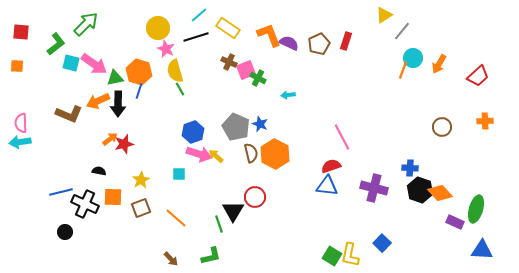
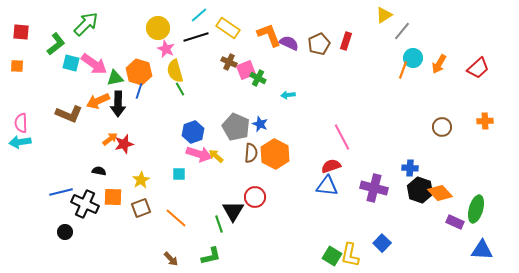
red trapezoid at (478, 76): moved 8 px up
brown semicircle at (251, 153): rotated 18 degrees clockwise
